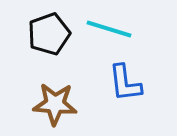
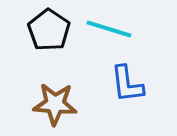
black pentagon: moved 4 px up; rotated 18 degrees counterclockwise
blue L-shape: moved 2 px right, 1 px down
